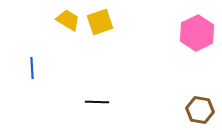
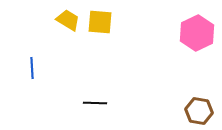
yellow square: rotated 24 degrees clockwise
black line: moved 2 px left, 1 px down
brown hexagon: moved 1 px left, 1 px down
